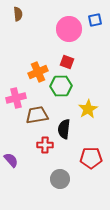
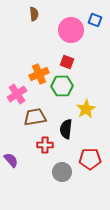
brown semicircle: moved 16 px right
blue square: rotated 32 degrees clockwise
pink circle: moved 2 px right, 1 px down
orange cross: moved 1 px right, 2 px down
green hexagon: moved 1 px right
pink cross: moved 1 px right, 4 px up; rotated 18 degrees counterclockwise
yellow star: moved 2 px left
brown trapezoid: moved 2 px left, 2 px down
black semicircle: moved 2 px right
red pentagon: moved 1 px left, 1 px down
gray circle: moved 2 px right, 7 px up
